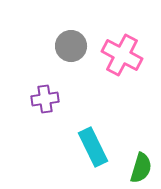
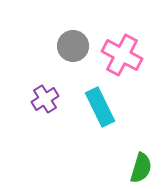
gray circle: moved 2 px right
purple cross: rotated 24 degrees counterclockwise
cyan rectangle: moved 7 px right, 40 px up
